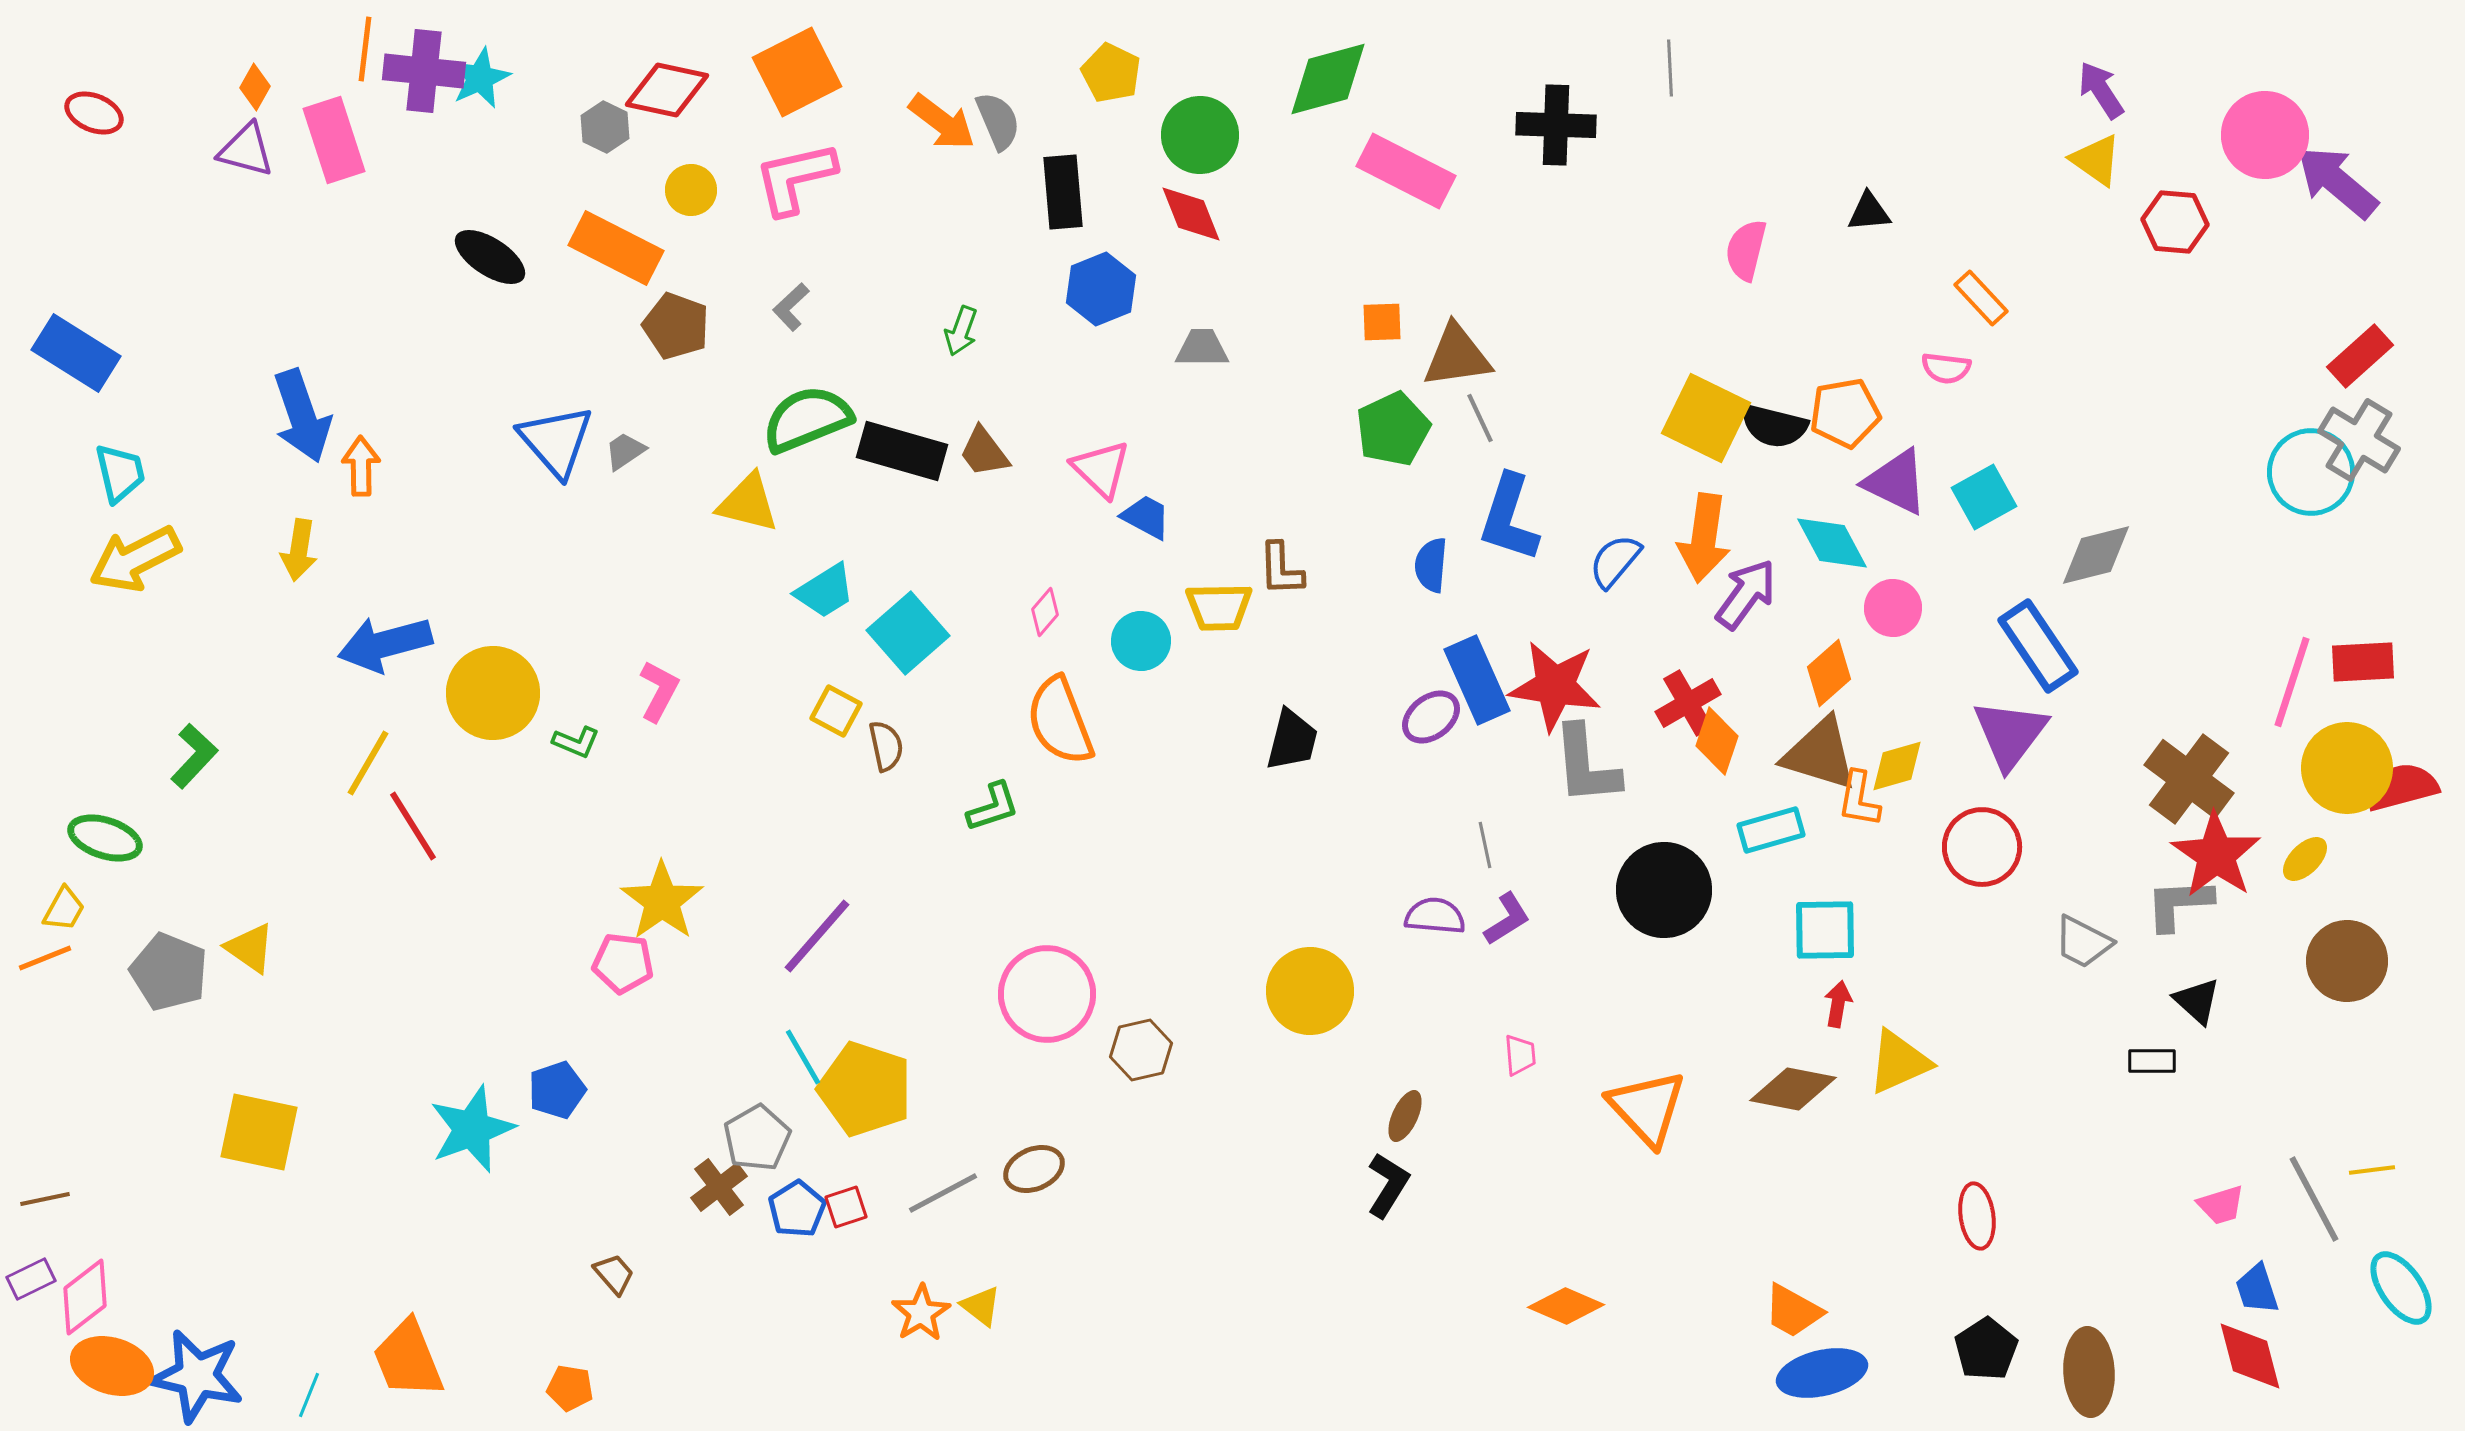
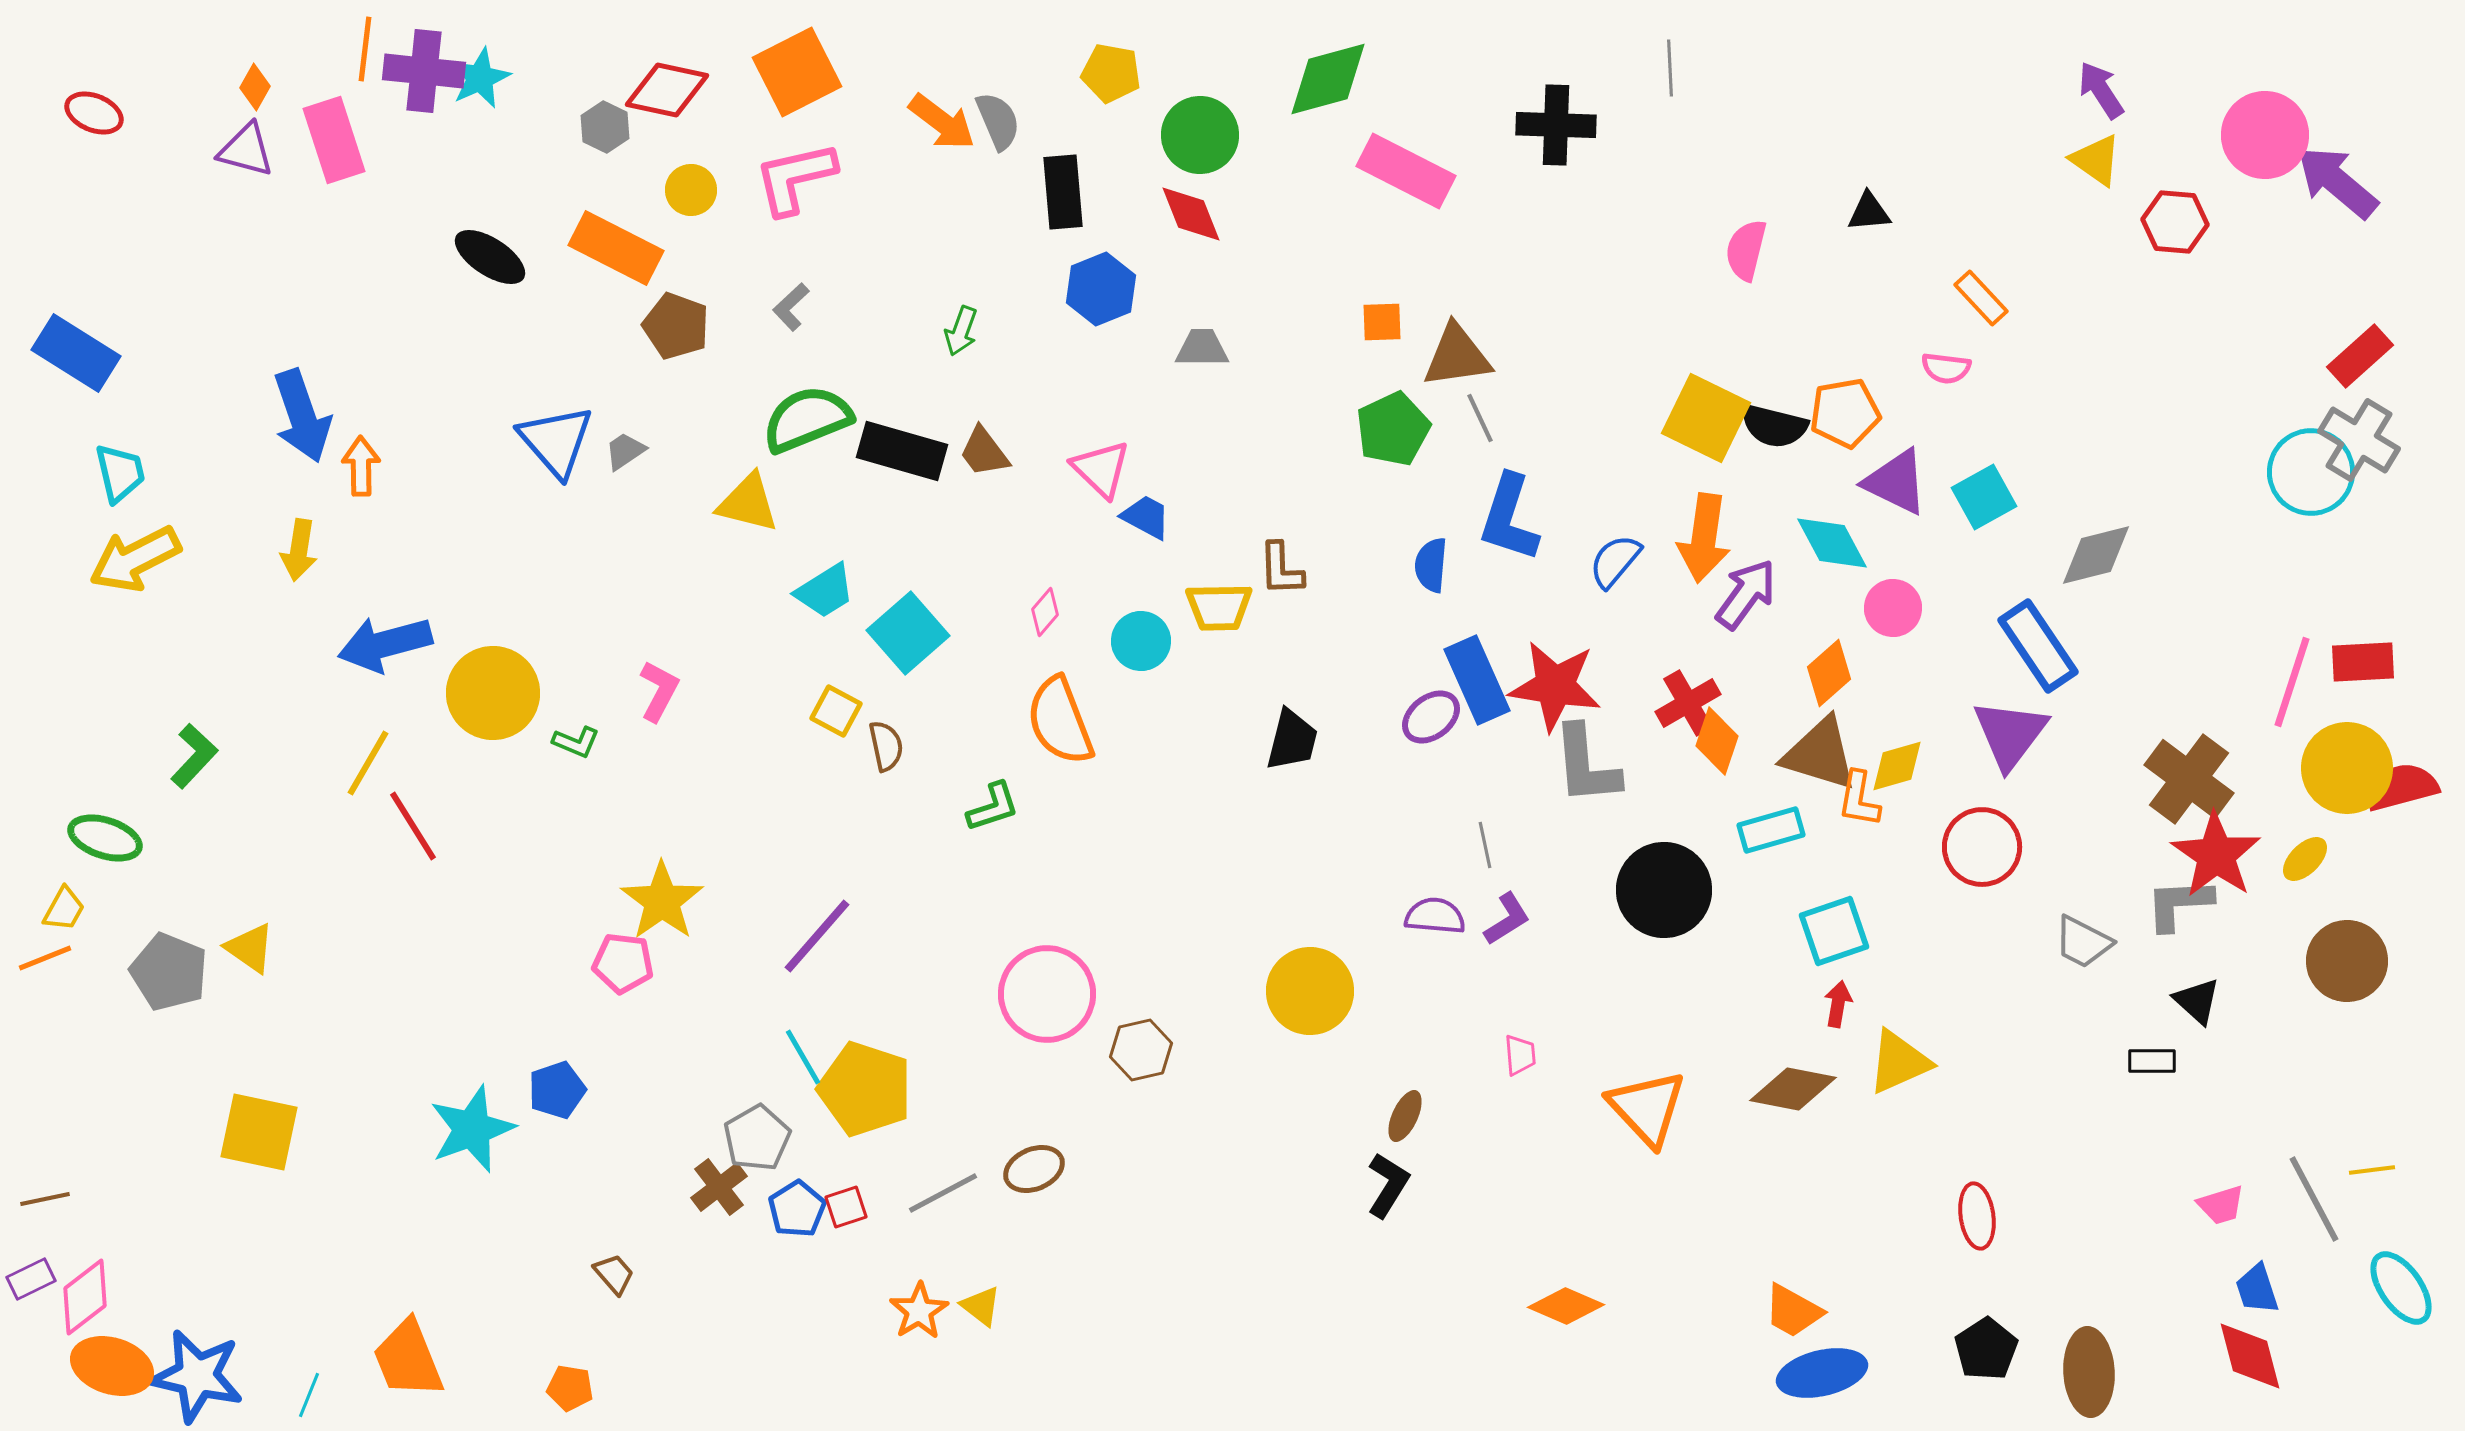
yellow pentagon at (1111, 73): rotated 16 degrees counterclockwise
cyan square at (1825, 930): moved 9 px right, 1 px down; rotated 18 degrees counterclockwise
orange star at (921, 1313): moved 2 px left, 2 px up
